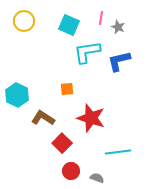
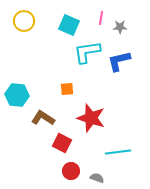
gray star: moved 2 px right; rotated 24 degrees counterclockwise
cyan hexagon: rotated 20 degrees counterclockwise
red square: rotated 18 degrees counterclockwise
